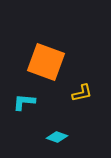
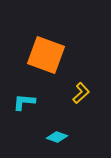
orange square: moved 7 px up
yellow L-shape: moved 1 px left; rotated 30 degrees counterclockwise
